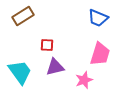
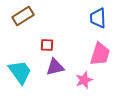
blue trapezoid: rotated 65 degrees clockwise
